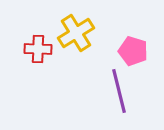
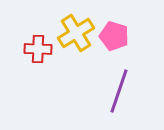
pink pentagon: moved 19 px left, 15 px up
purple line: rotated 33 degrees clockwise
